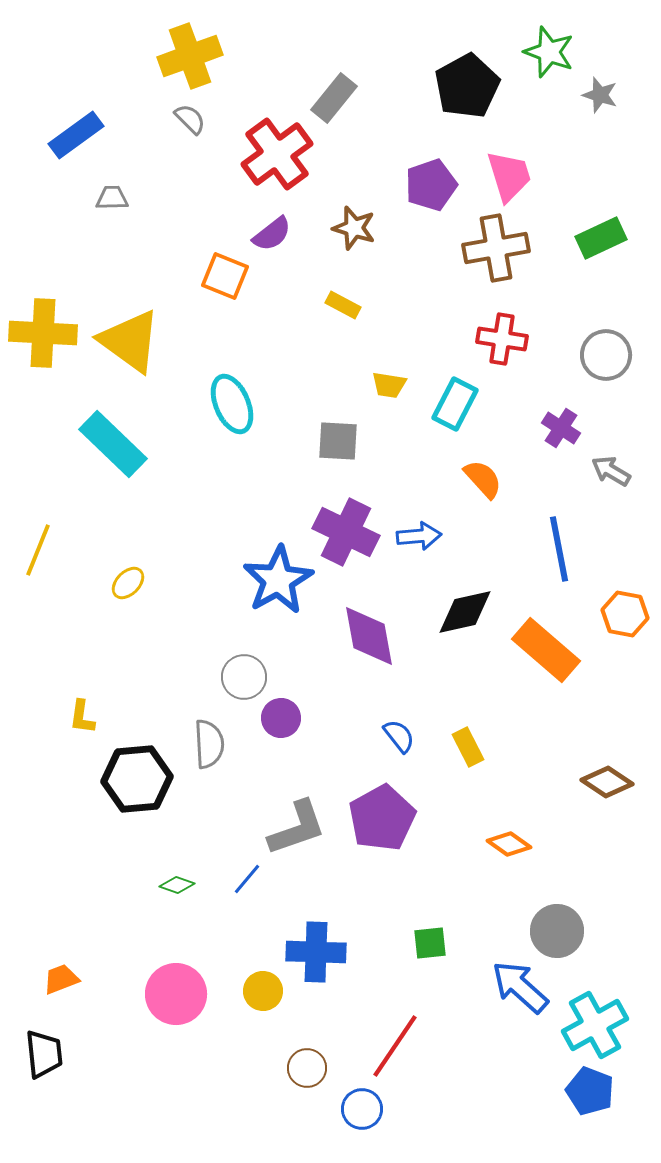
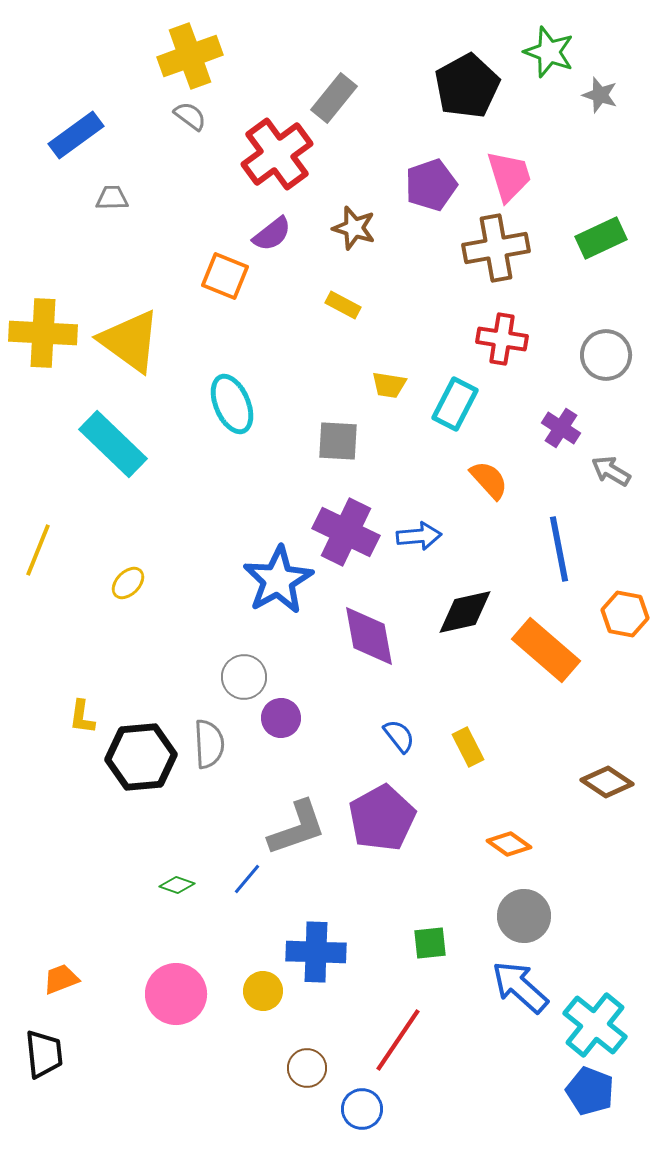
gray semicircle at (190, 119): moved 3 px up; rotated 8 degrees counterclockwise
orange semicircle at (483, 479): moved 6 px right, 1 px down
black hexagon at (137, 779): moved 4 px right, 22 px up
gray circle at (557, 931): moved 33 px left, 15 px up
cyan cross at (595, 1025): rotated 22 degrees counterclockwise
red line at (395, 1046): moved 3 px right, 6 px up
